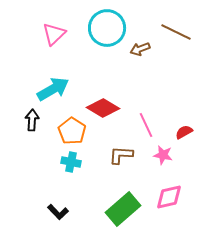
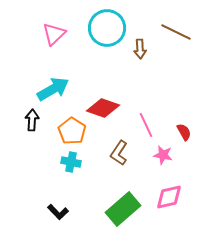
brown arrow: rotated 72 degrees counterclockwise
red diamond: rotated 12 degrees counterclockwise
red semicircle: rotated 90 degrees clockwise
brown L-shape: moved 2 px left, 2 px up; rotated 60 degrees counterclockwise
